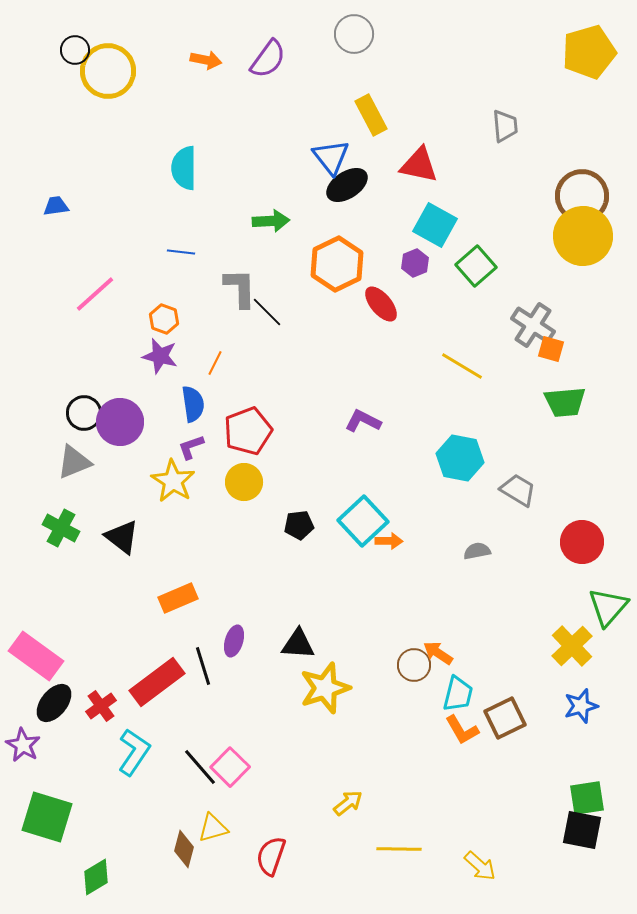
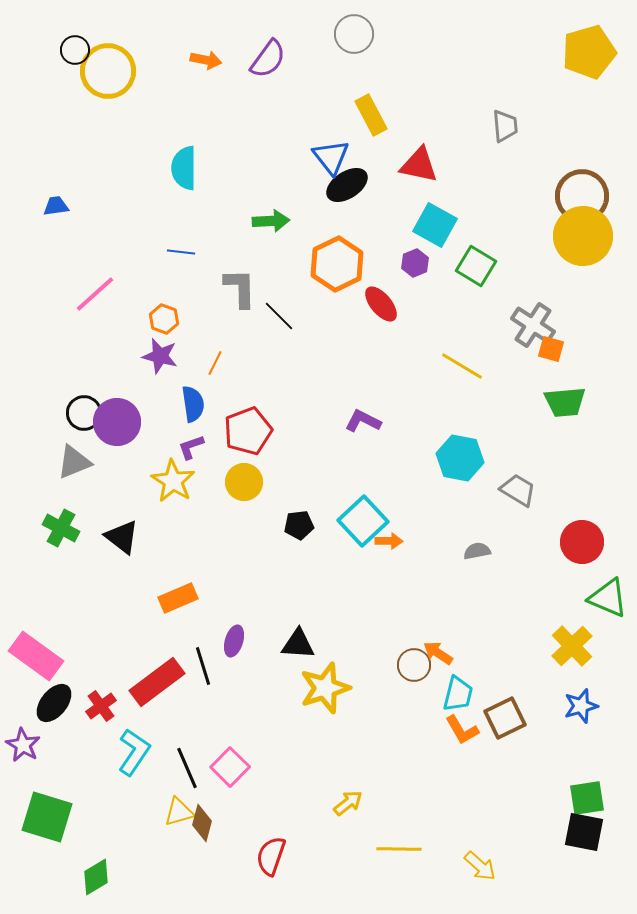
green square at (476, 266): rotated 18 degrees counterclockwise
black line at (267, 312): moved 12 px right, 4 px down
purple circle at (120, 422): moved 3 px left
green triangle at (608, 607): moved 9 px up; rotated 48 degrees counterclockwise
black line at (200, 767): moved 13 px left, 1 px down; rotated 18 degrees clockwise
yellow triangle at (213, 828): moved 34 px left, 16 px up
black square at (582, 830): moved 2 px right, 2 px down
brown diamond at (184, 849): moved 18 px right, 26 px up
